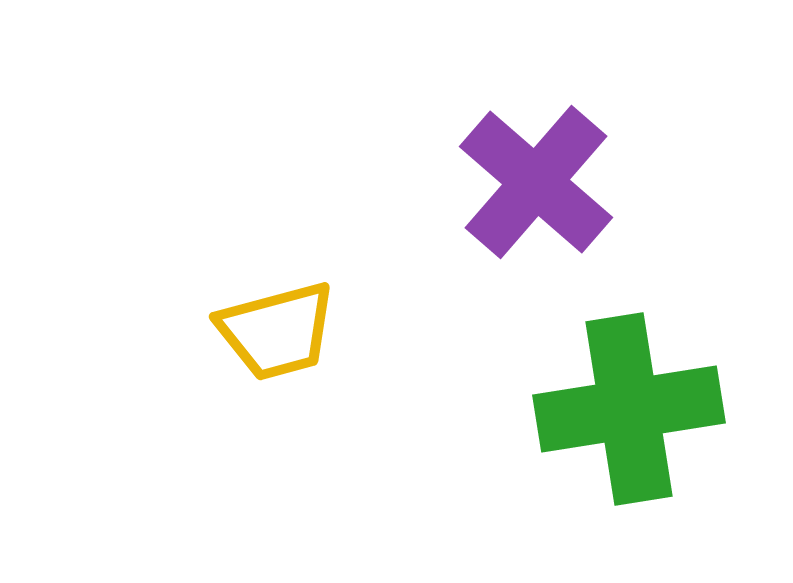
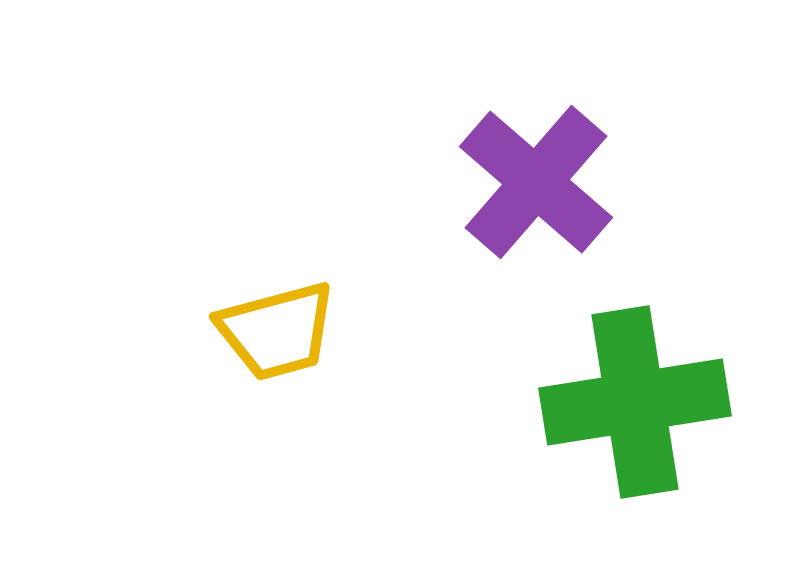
green cross: moved 6 px right, 7 px up
